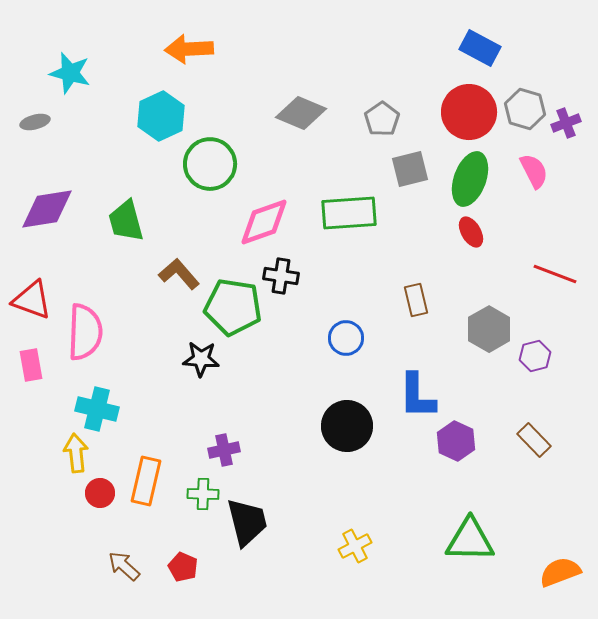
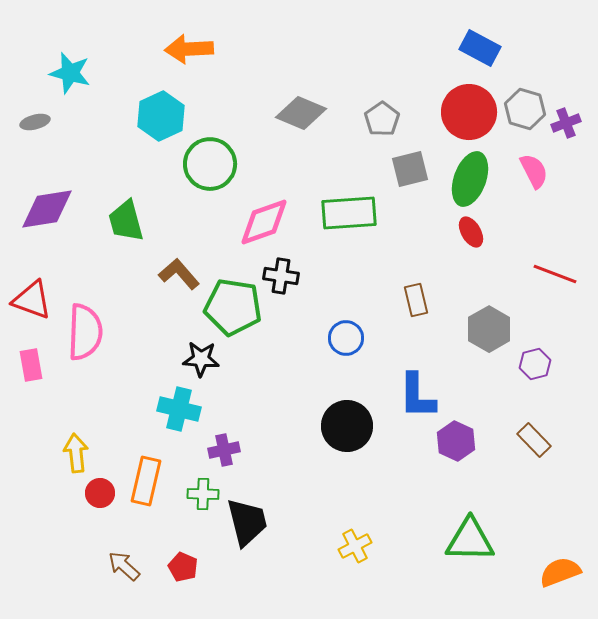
purple hexagon at (535, 356): moved 8 px down
cyan cross at (97, 409): moved 82 px right
